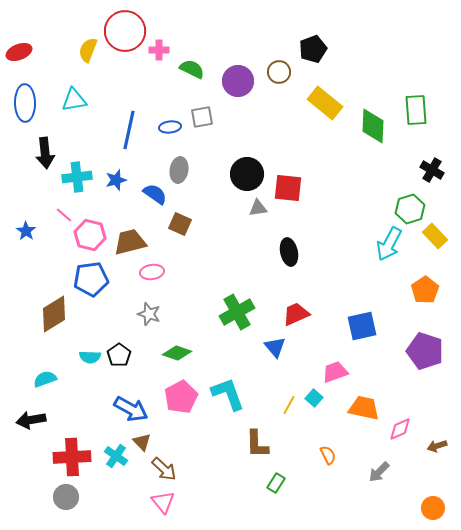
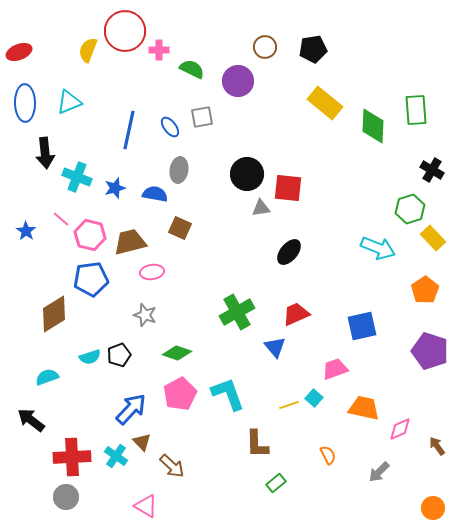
black pentagon at (313, 49): rotated 12 degrees clockwise
brown circle at (279, 72): moved 14 px left, 25 px up
cyan triangle at (74, 100): moved 5 px left, 2 px down; rotated 12 degrees counterclockwise
blue ellipse at (170, 127): rotated 60 degrees clockwise
cyan cross at (77, 177): rotated 28 degrees clockwise
blue star at (116, 180): moved 1 px left, 8 px down
blue semicircle at (155, 194): rotated 25 degrees counterclockwise
gray triangle at (258, 208): moved 3 px right
pink line at (64, 215): moved 3 px left, 4 px down
brown square at (180, 224): moved 4 px down
yellow rectangle at (435, 236): moved 2 px left, 2 px down
cyan arrow at (389, 244): moved 11 px left, 4 px down; rotated 96 degrees counterclockwise
black ellipse at (289, 252): rotated 52 degrees clockwise
gray star at (149, 314): moved 4 px left, 1 px down
purple pentagon at (425, 351): moved 5 px right
black pentagon at (119, 355): rotated 15 degrees clockwise
cyan semicircle at (90, 357): rotated 20 degrees counterclockwise
pink trapezoid at (335, 372): moved 3 px up
cyan semicircle at (45, 379): moved 2 px right, 2 px up
pink pentagon at (181, 397): moved 1 px left, 3 px up
yellow line at (289, 405): rotated 42 degrees clockwise
blue arrow at (131, 409): rotated 76 degrees counterclockwise
black arrow at (31, 420): rotated 48 degrees clockwise
brown arrow at (437, 446): rotated 72 degrees clockwise
brown arrow at (164, 469): moved 8 px right, 3 px up
green rectangle at (276, 483): rotated 18 degrees clockwise
pink triangle at (163, 502): moved 17 px left, 4 px down; rotated 20 degrees counterclockwise
